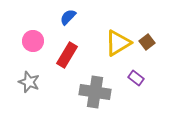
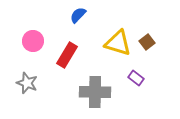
blue semicircle: moved 10 px right, 2 px up
yellow triangle: rotated 48 degrees clockwise
gray star: moved 2 px left, 1 px down
gray cross: rotated 8 degrees counterclockwise
